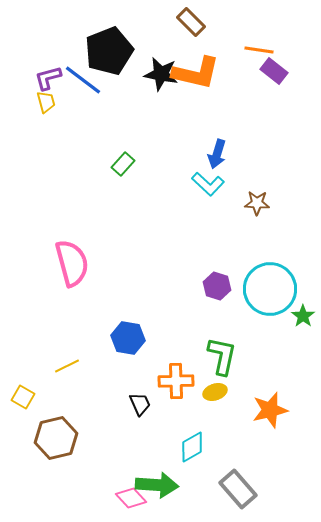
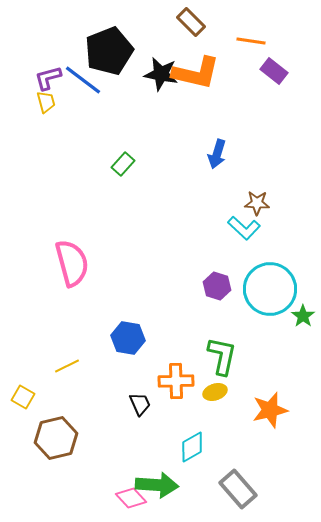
orange line: moved 8 px left, 9 px up
cyan L-shape: moved 36 px right, 44 px down
